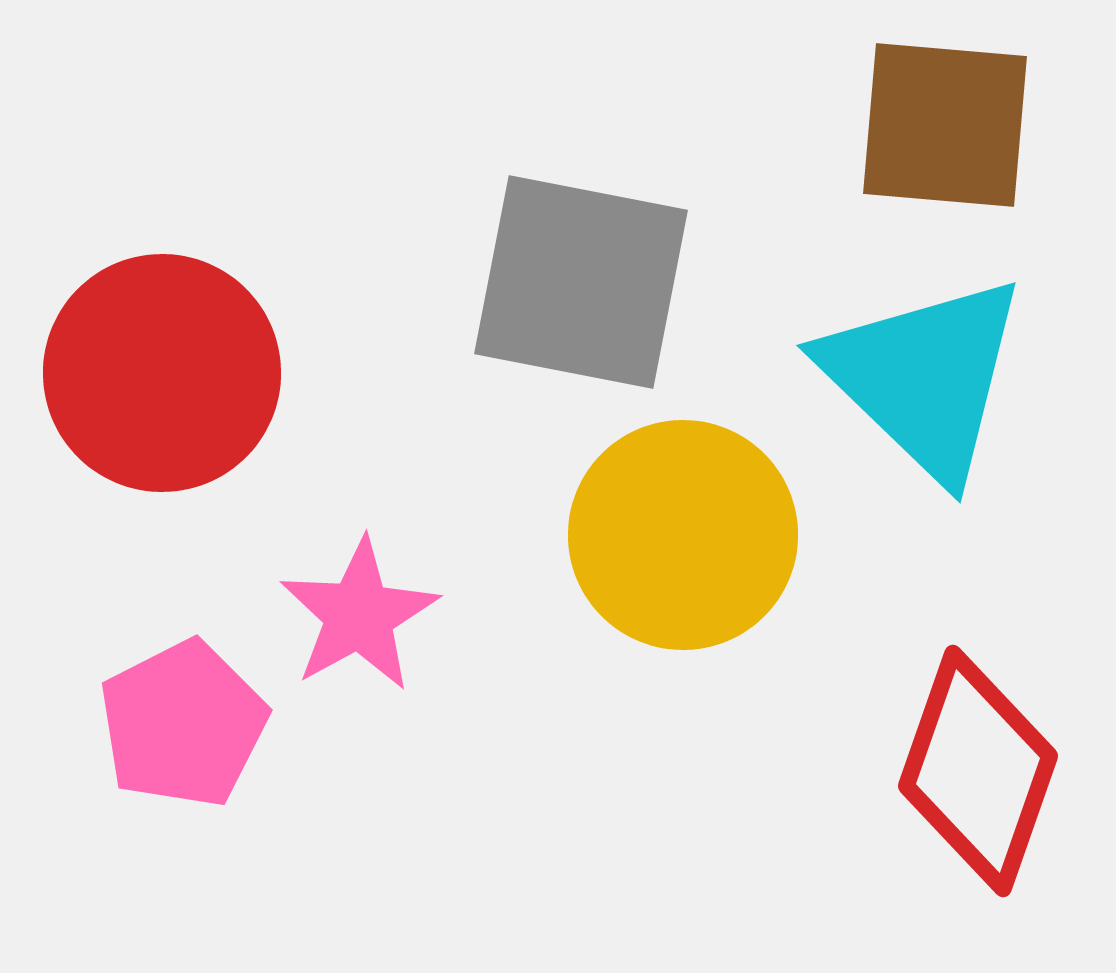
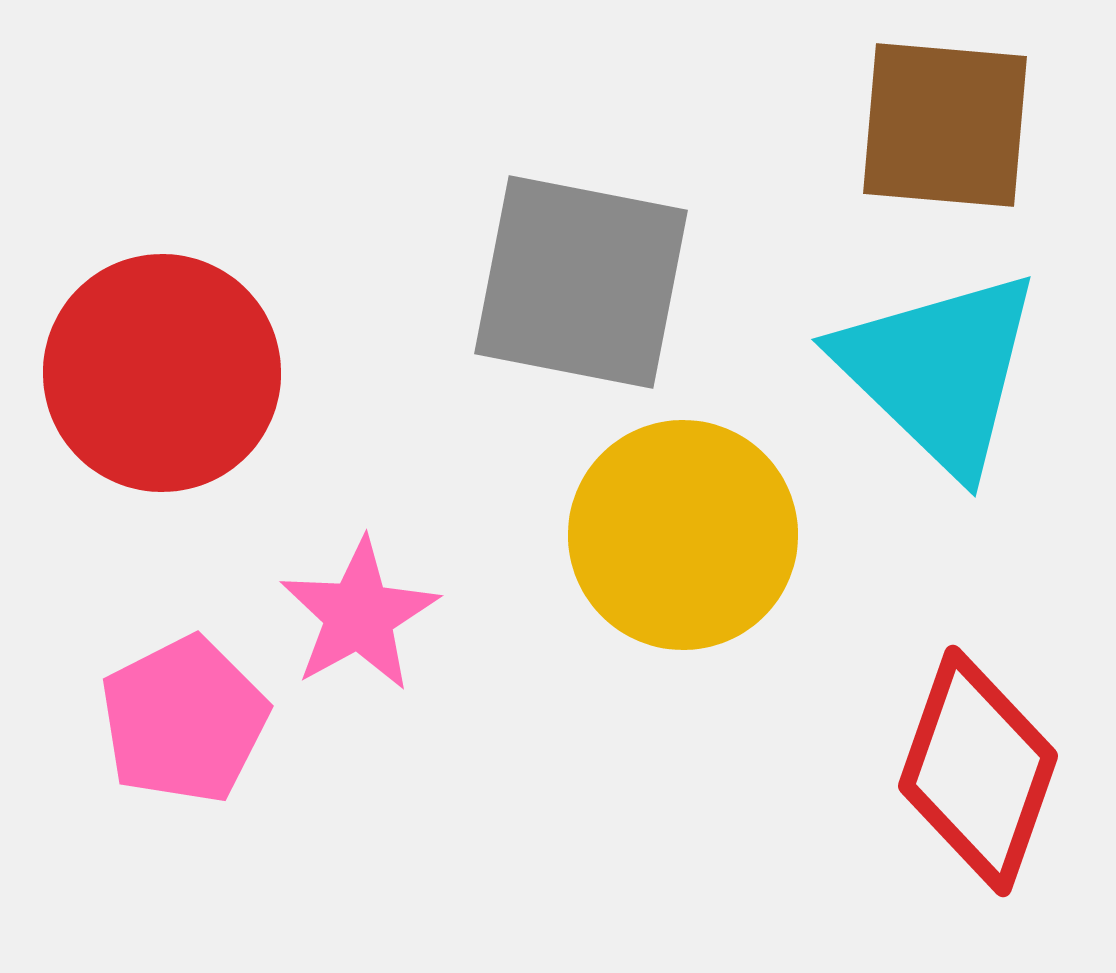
cyan triangle: moved 15 px right, 6 px up
pink pentagon: moved 1 px right, 4 px up
